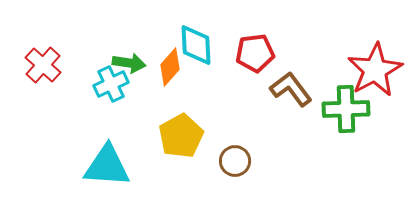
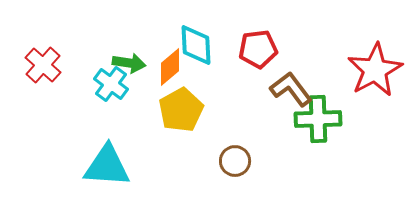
red pentagon: moved 3 px right, 4 px up
orange diamond: rotated 9 degrees clockwise
cyan cross: rotated 28 degrees counterclockwise
green cross: moved 28 px left, 10 px down
yellow pentagon: moved 26 px up
